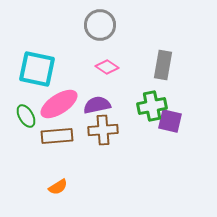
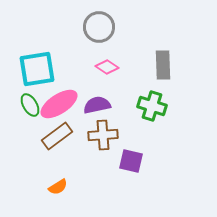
gray circle: moved 1 px left, 2 px down
gray rectangle: rotated 12 degrees counterclockwise
cyan square: rotated 21 degrees counterclockwise
green cross: rotated 28 degrees clockwise
green ellipse: moved 4 px right, 11 px up
purple square: moved 39 px left, 40 px down
brown cross: moved 5 px down
brown rectangle: rotated 32 degrees counterclockwise
